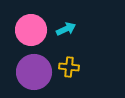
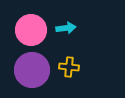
cyan arrow: moved 1 px up; rotated 18 degrees clockwise
purple circle: moved 2 px left, 2 px up
